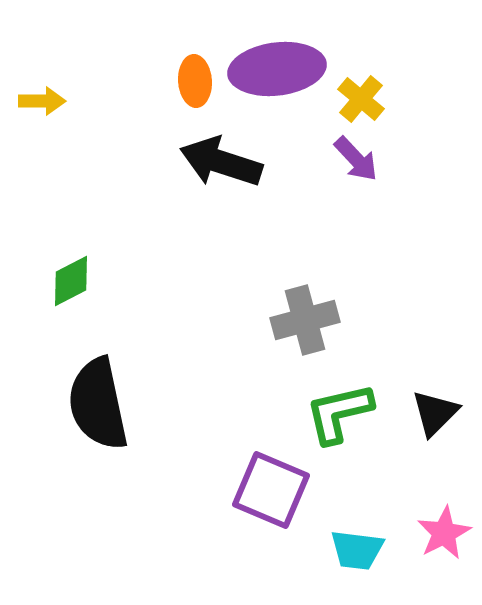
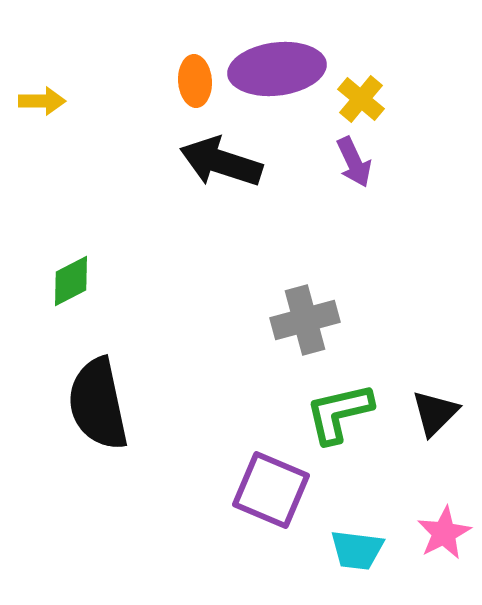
purple arrow: moved 2 px left, 3 px down; rotated 18 degrees clockwise
